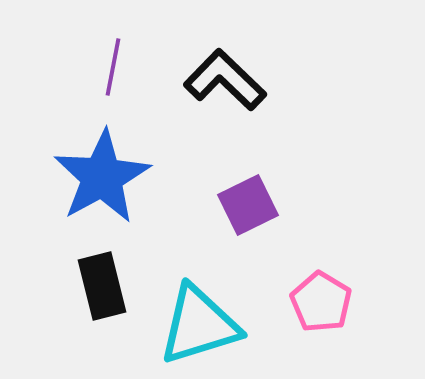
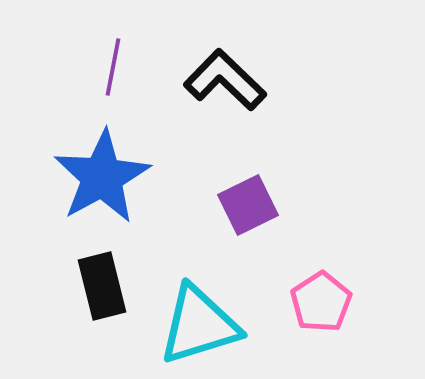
pink pentagon: rotated 8 degrees clockwise
